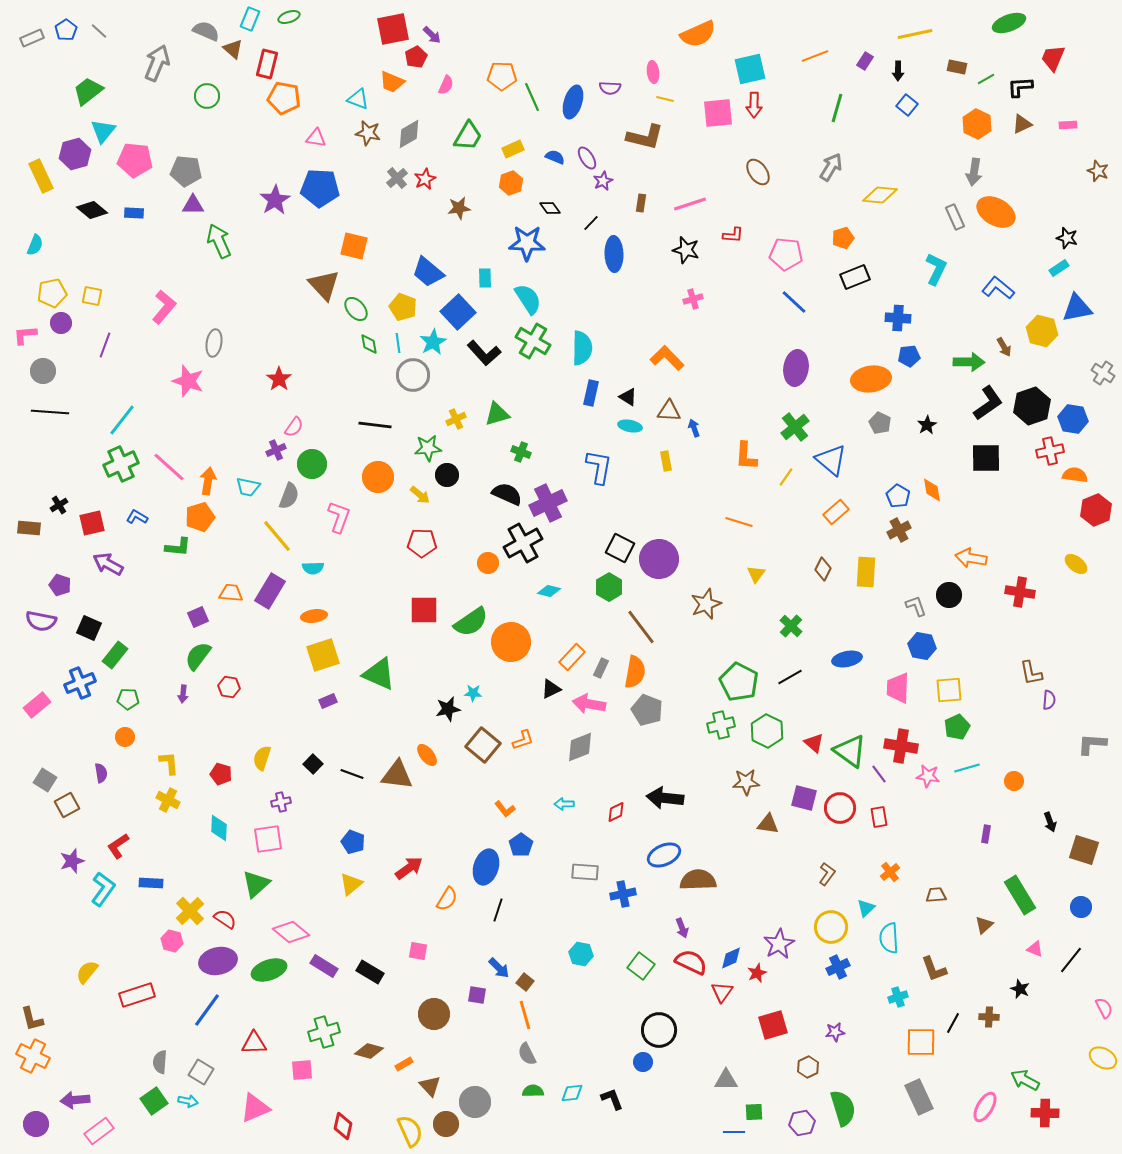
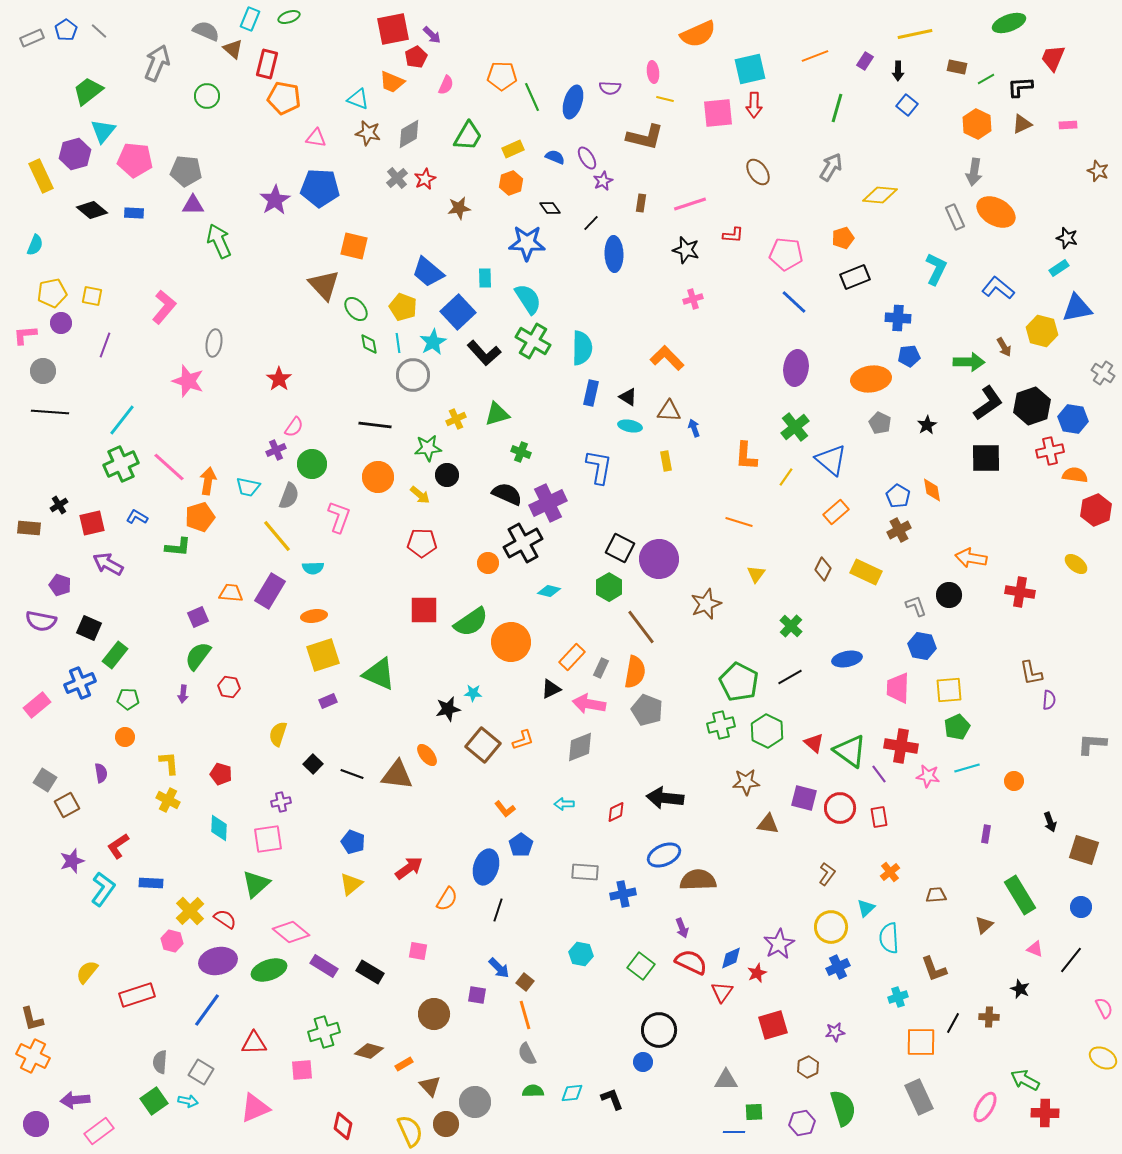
yellow rectangle at (866, 572): rotated 68 degrees counterclockwise
yellow semicircle at (262, 758): moved 16 px right, 24 px up
